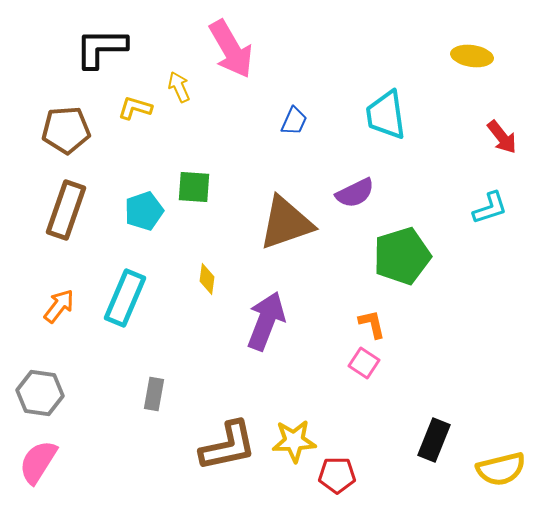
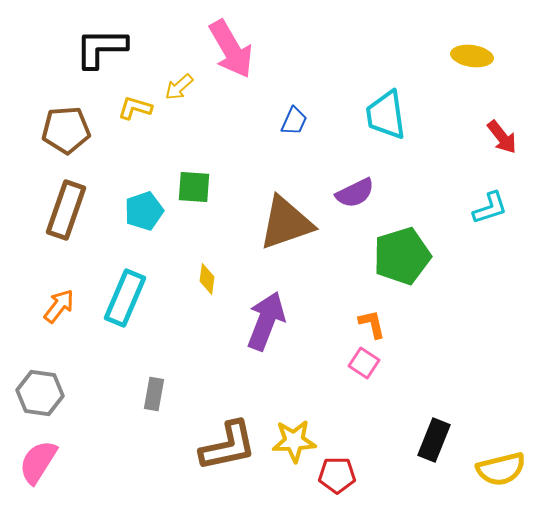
yellow arrow: rotated 108 degrees counterclockwise
